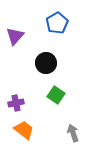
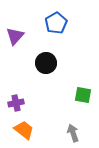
blue pentagon: moved 1 px left
green square: moved 27 px right; rotated 24 degrees counterclockwise
